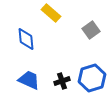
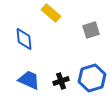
gray square: rotated 18 degrees clockwise
blue diamond: moved 2 px left
black cross: moved 1 px left
